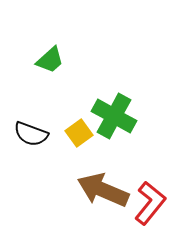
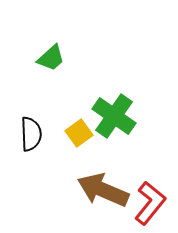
green trapezoid: moved 1 px right, 2 px up
green cross: rotated 6 degrees clockwise
black semicircle: rotated 112 degrees counterclockwise
